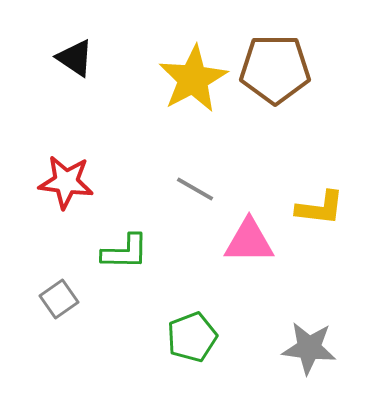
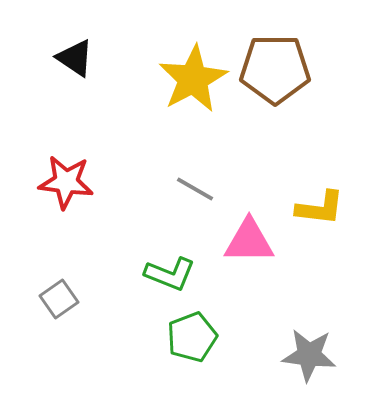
green L-shape: moved 45 px right, 22 px down; rotated 21 degrees clockwise
gray star: moved 7 px down
